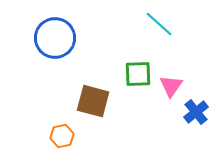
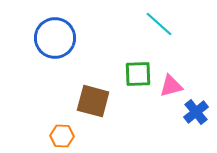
pink triangle: rotated 40 degrees clockwise
orange hexagon: rotated 15 degrees clockwise
